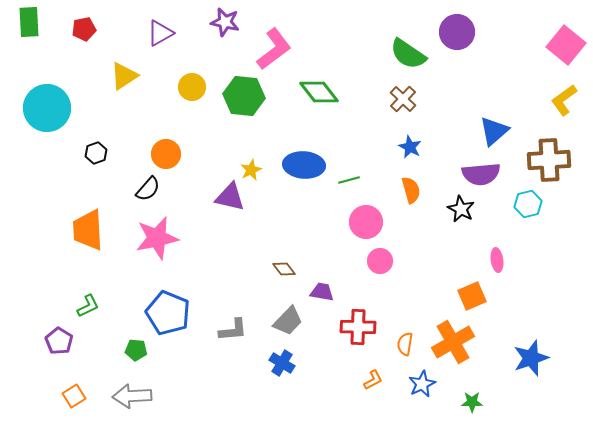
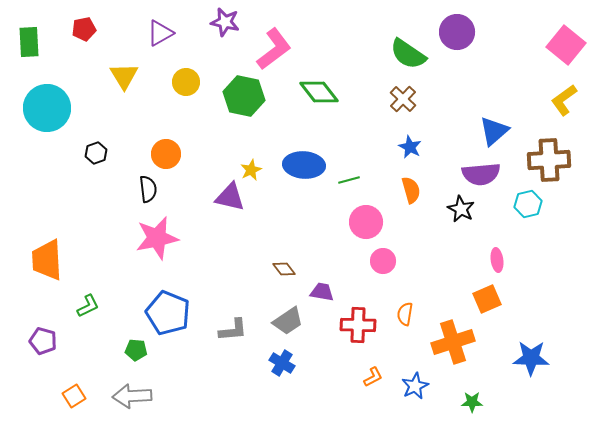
green rectangle at (29, 22): moved 20 px down
yellow triangle at (124, 76): rotated 28 degrees counterclockwise
yellow circle at (192, 87): moved 6 px left, 5 px up
green hexagon at (244, 96): rotated 6 degrees clockwise
black semicircle at (148, 189): rotated 48 degrees counterclockwise
orange trapezoid at (88, 230): moved 41 px left, 30 px down
pink circle at (380, 261): moved 3 px right
orange square at (472, 296): moved 15 px right, 3 px down
gray trapezoid at (288, 321): rotated 12 degrees clockwise
red cross at (358, 327): moved 2 px up
purple pentagon at (59, 341): moved 16 px left; rotated 16 degrees counterclockwise
orange cross at (453, 342): rotated 12 degrees clockwise
orange semicircle at (405, 344): moved 30 px up
blue star at (531, 358): rotated 21 degrees clockwise
orange L-shape at (373, 380): moved 3 px up
blue star at (422, 384): moved 7 px left, 2 px down
